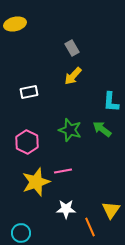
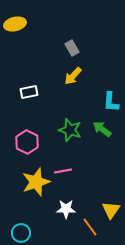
orange line: rotated 12 degrees counterclockwise
